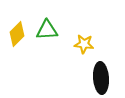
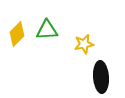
yellow star: rotated 18 degrees counterclockwise
black ellipse: moved 1 px up
